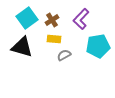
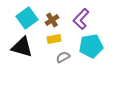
yellow rectangle: rotated 16 degrees counterclockwise
cyan pentagon: moved 7 px left
gray semicircle: moved 1 px left, 2 px down
